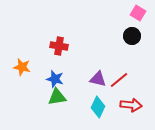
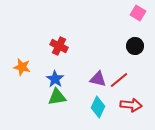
black circle: moved 3 px right, 10 px down
red cross: rotated 18 degrees clockwise
blue star: rotated 18 degrees clockwise
